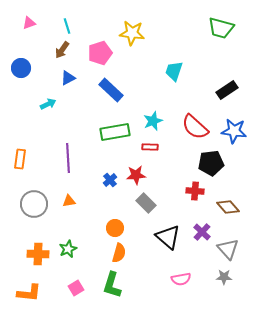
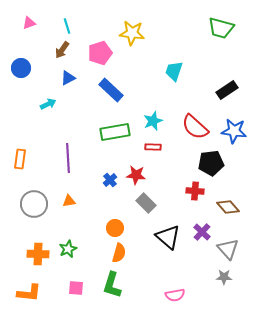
red rectangle: moved 3 px right
red star: rotated 12 degrees clockwise
pink semicircle: moved 6 px left, 16 px down
pink square: rotated 35 degrees clockwise
